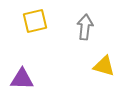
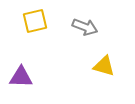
gray arrow: rotated 105 degrees clockwise
purple triangle: moved 1 px left, 2 px up
